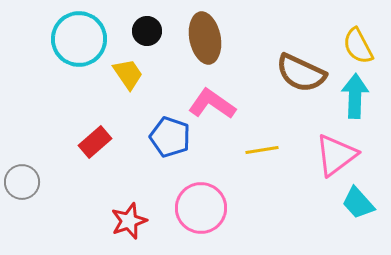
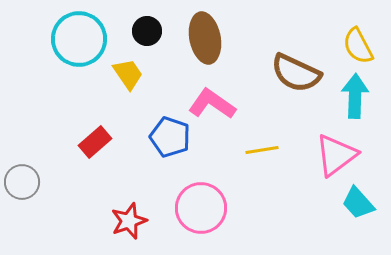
brown semicircle: moved 5 px left
